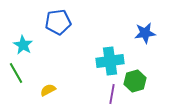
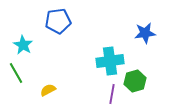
blue pentagon: moved 1 px up
